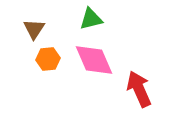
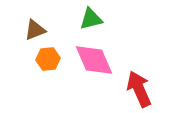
brown triangle: moved 1 px right, 1 px down; rotated 35 degrees clockwise
